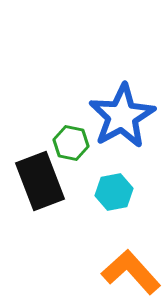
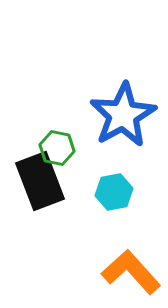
blue star: moved 1 px right, 1 px up
green hexagon: moved 14 px left, 5 px down
